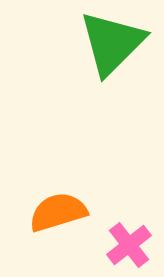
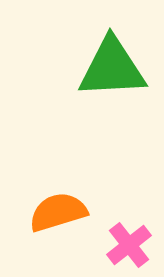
green triangle: moved 25 px down; rotated 42 degrees clockwise
